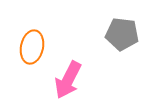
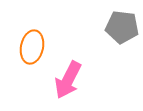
gray pentagon: moved 7 px up
